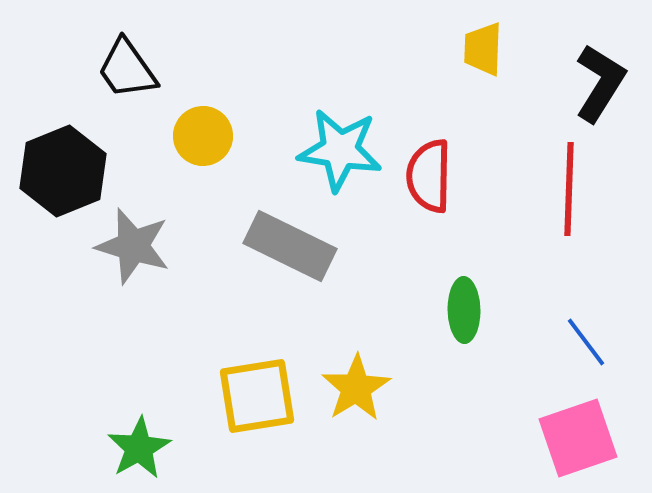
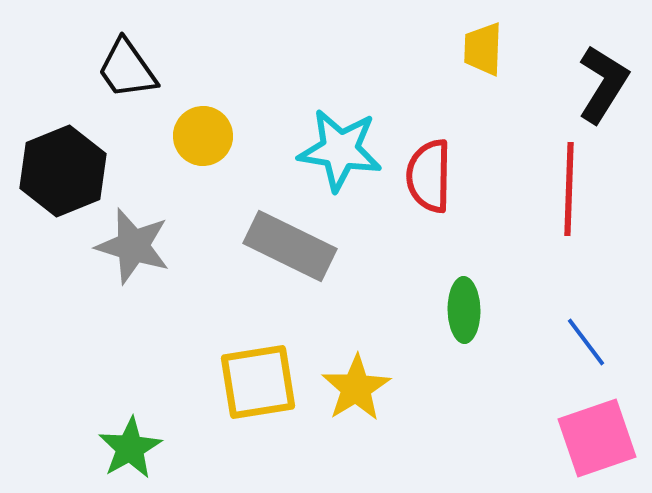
black L-shape: moved 3 px right, 1 px down
yellow square: moved 1 px right, 14 px up
pink square: moved 19 px right
green star: moved 9 px left
